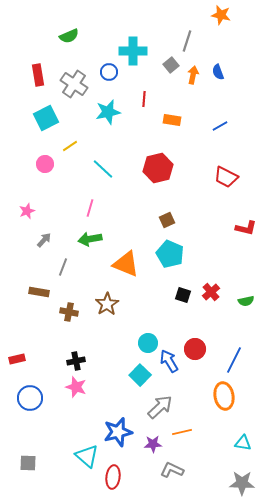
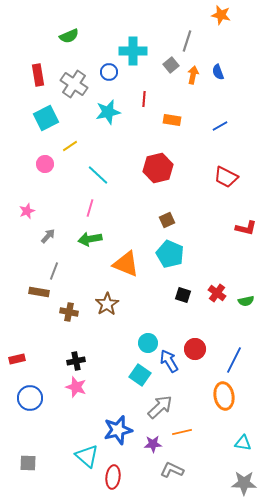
cyan line at (103, 169): moved 5 px left, 6 px down
gray arrow at (44, 240): moved 4 px right, 4 px up
gray line at (63, 267): moved 9 px left, 4 px down
red cross at (211, 292): moved 6 px right, 1 px down; rotated 12 degrees counterclockwise
cyan square at (140, 375): rotated 10 degrees counterclockwise
blue star at (118, 432): moved 2 px up
gray star at (242, 483): moved 2 px right
